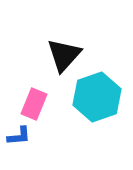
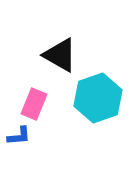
black triangle: moved 4 px left; rotated 42 degrees counterclockwise
cyan hexagon: moved 1 px right, 1 px down
